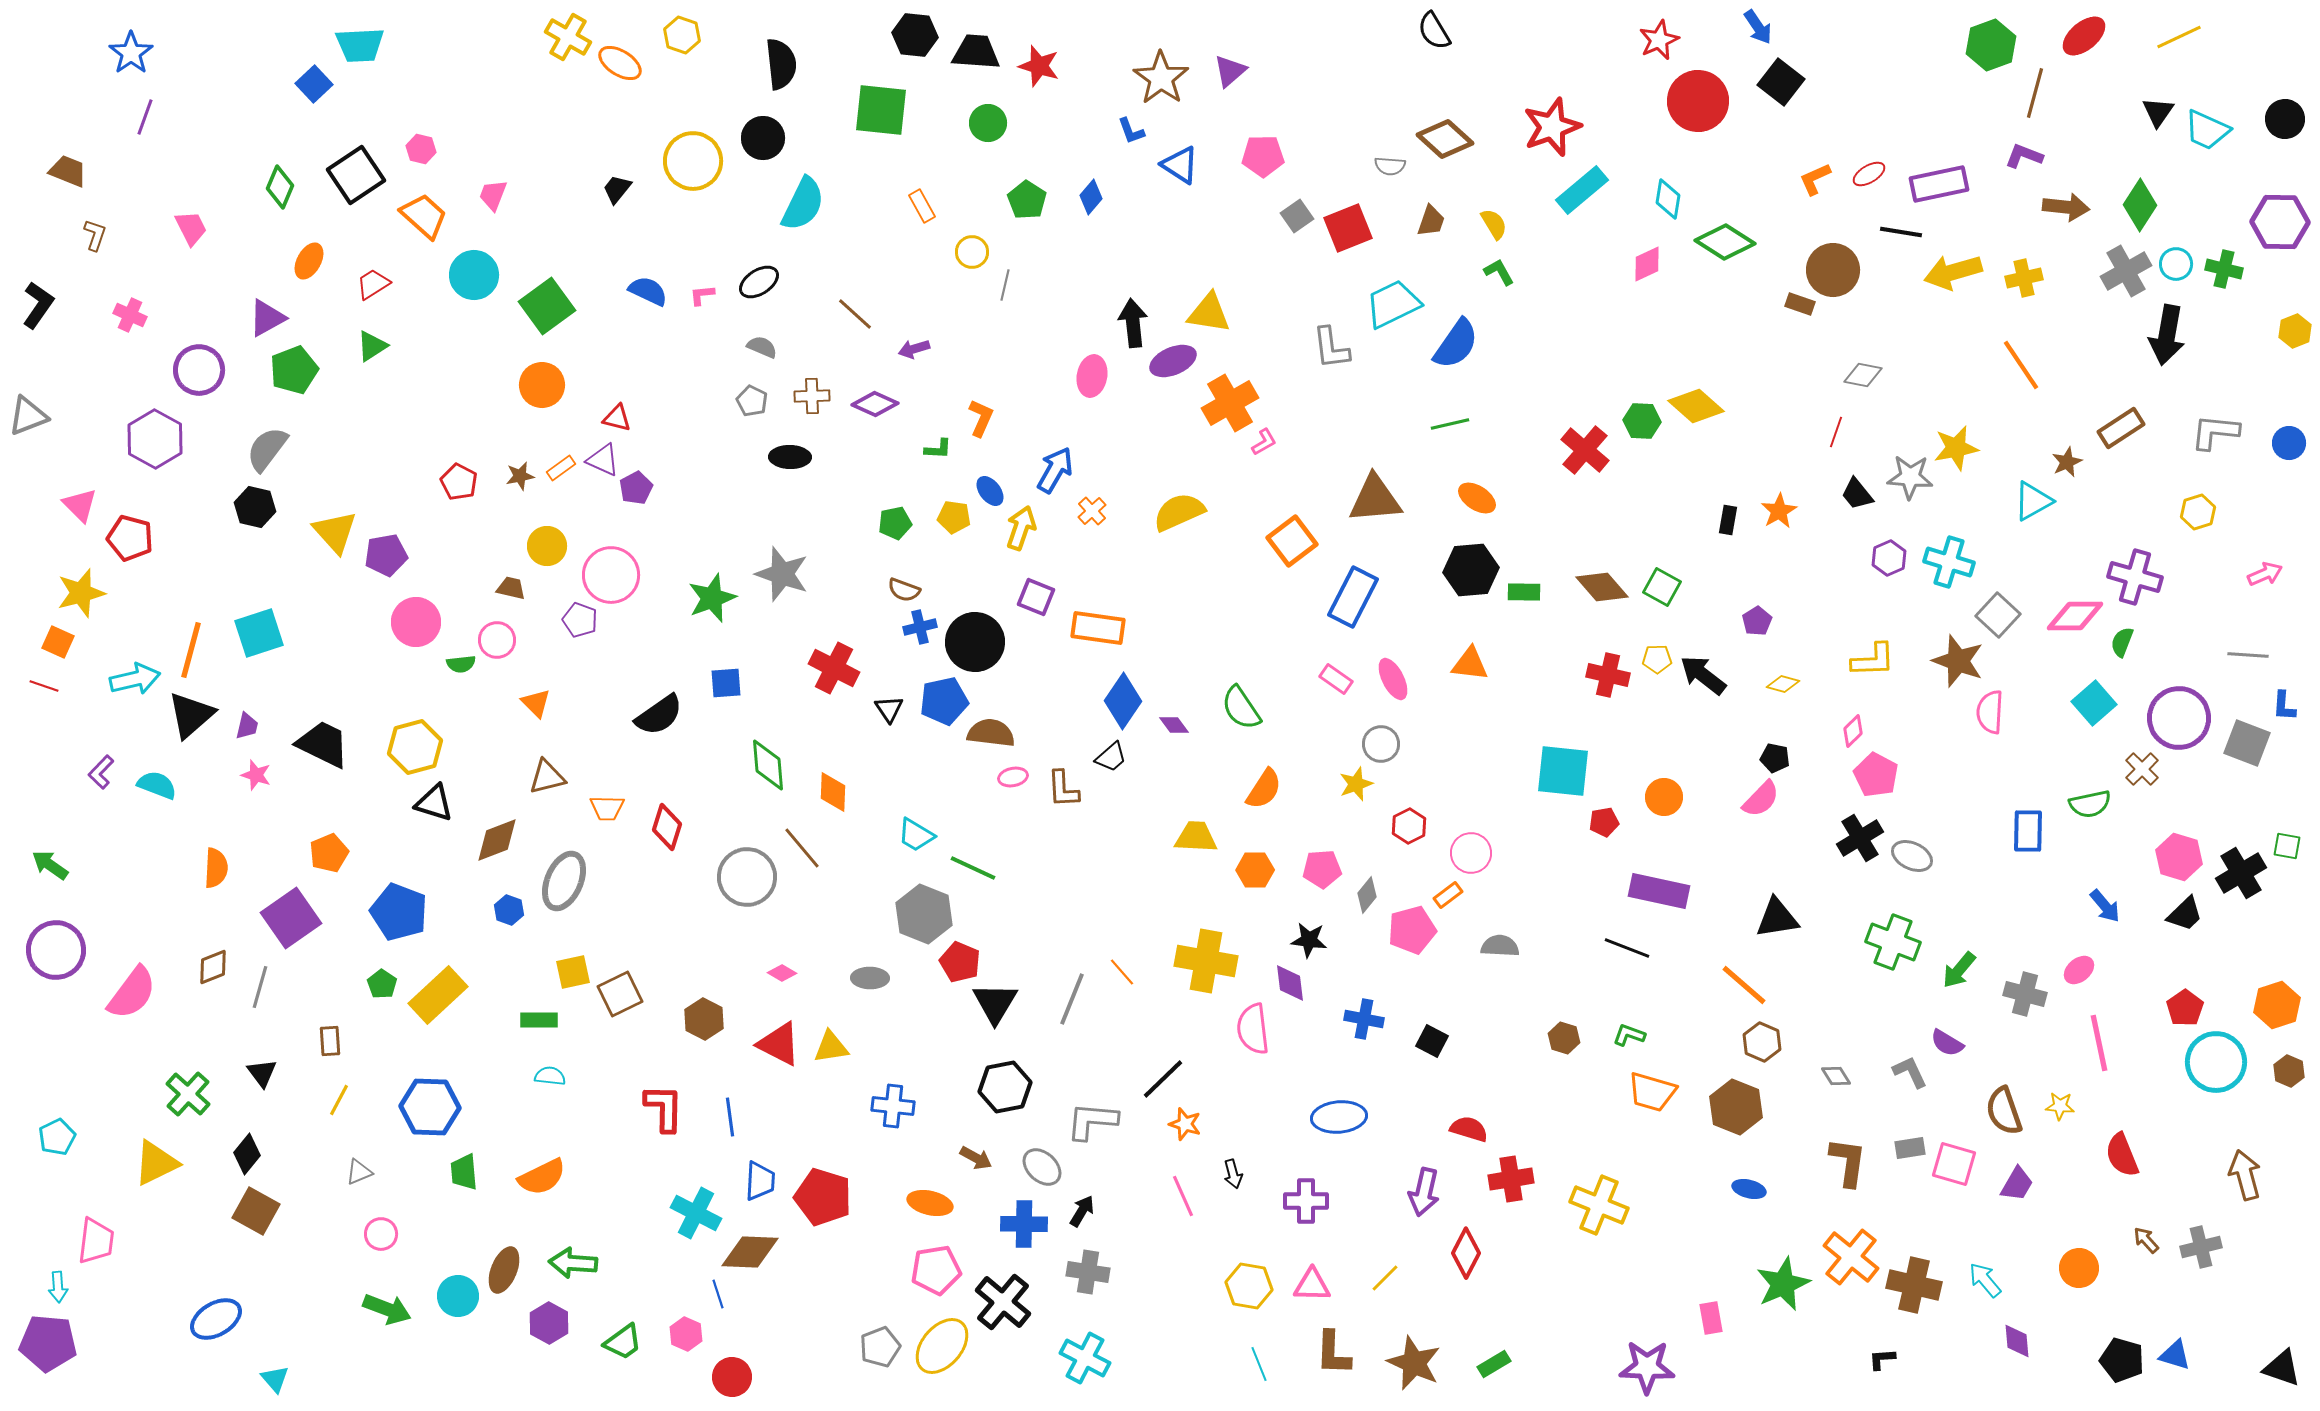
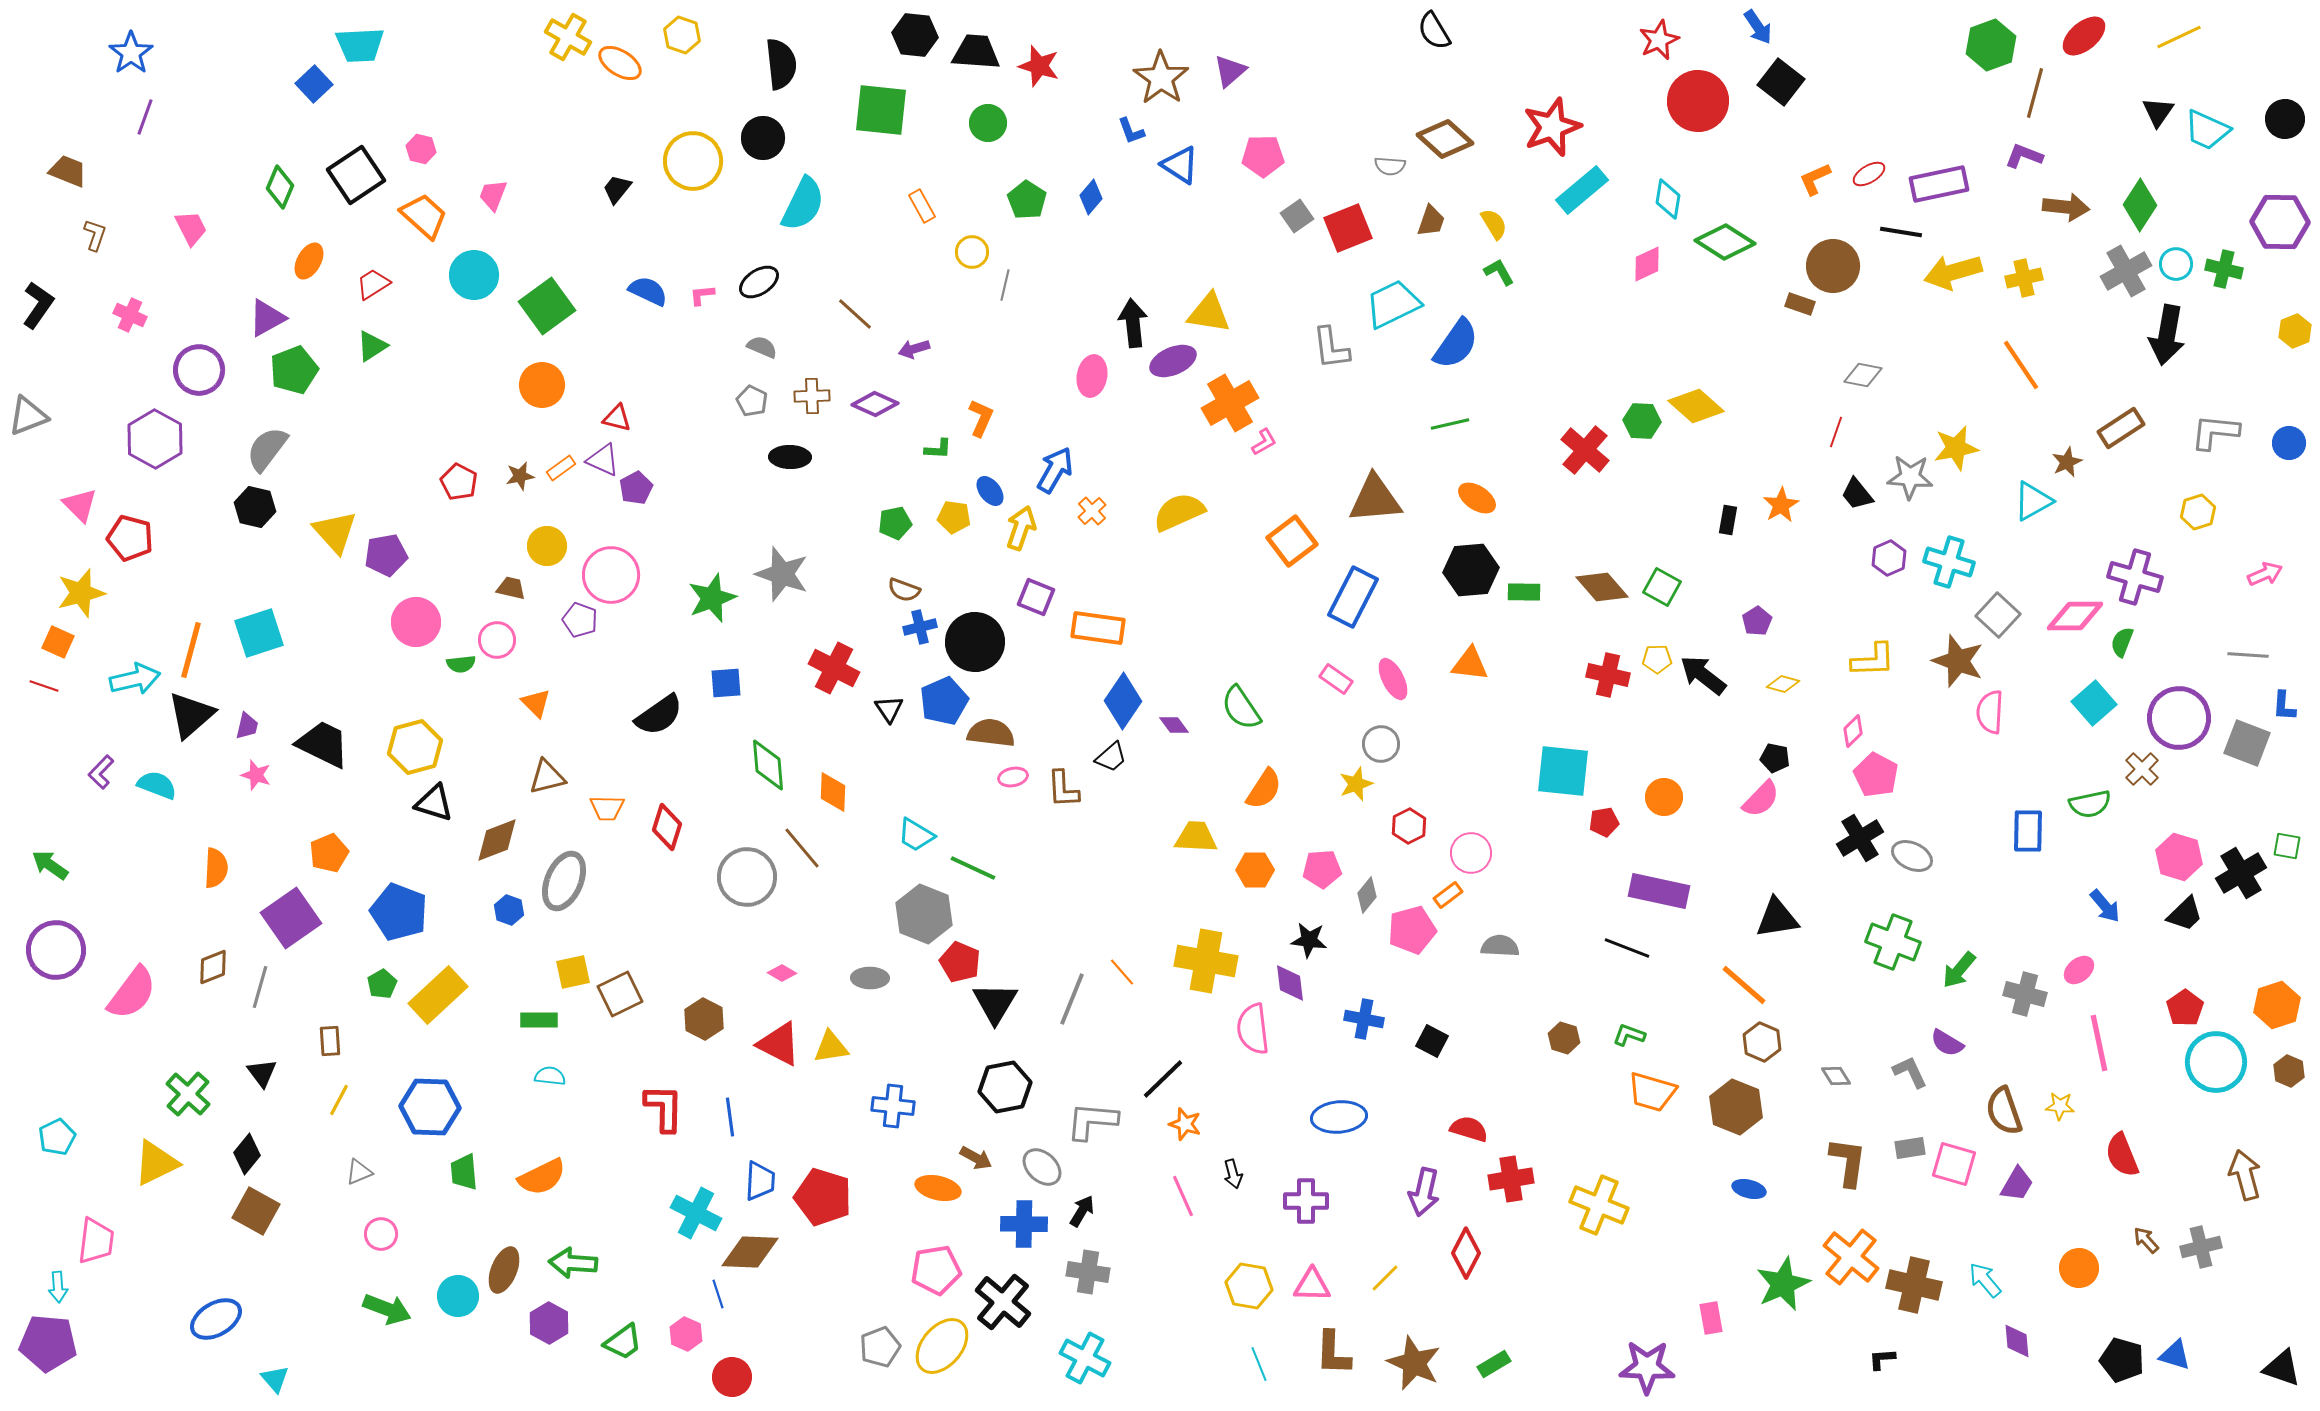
brown circle at (1833, 270): moved 4 px up
orange star at (1779, 511): moved 2 px right, 6 px up
blue pentagon at (944, 701): rotated 12 degrees counterclockwise
green pentagon at (382, 984): rotated 8 degrees clockwise
orange ellipse at (930, 1203): moved 8 px right, 15 px up
